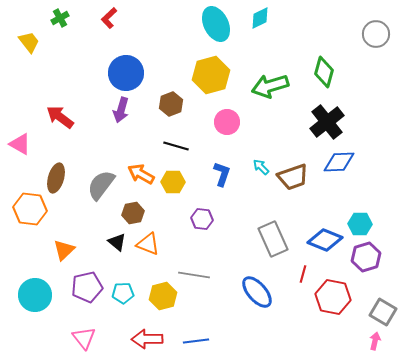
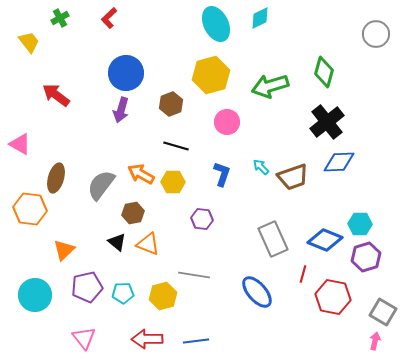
red arrow at (60, 117): moved 4 px left, 22 px up
